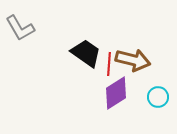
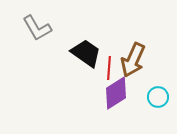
gray L-shape: moved 17 px right
brown arrow: rotated 100 degrees clockwise
red line: moved 4 px down
